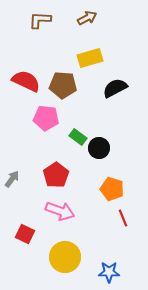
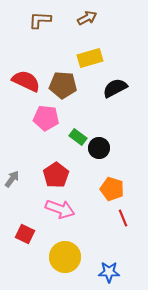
pink arrow: moved 2 px up
